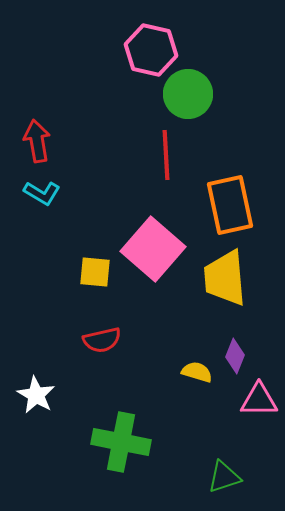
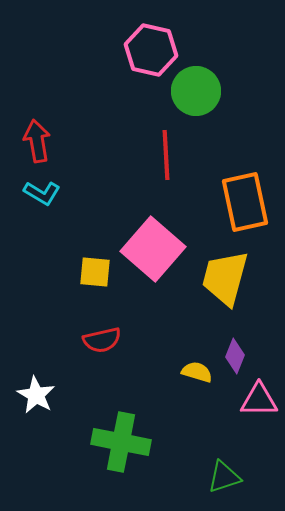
green circle: moved 8 px right, 3 px up
orange rectangle: moved 15 px right, 3 px up
yellow trapezoid: rotated 20 degrees clockwise
